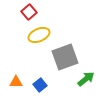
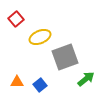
red square: moved 13 px left, 7 px down
yellow ellipse: moved 1 px right, 2 px down
orange triangle: moved 1 px right
